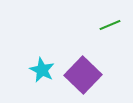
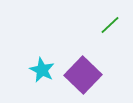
green line: rotated 20 degrees counterclockwise
